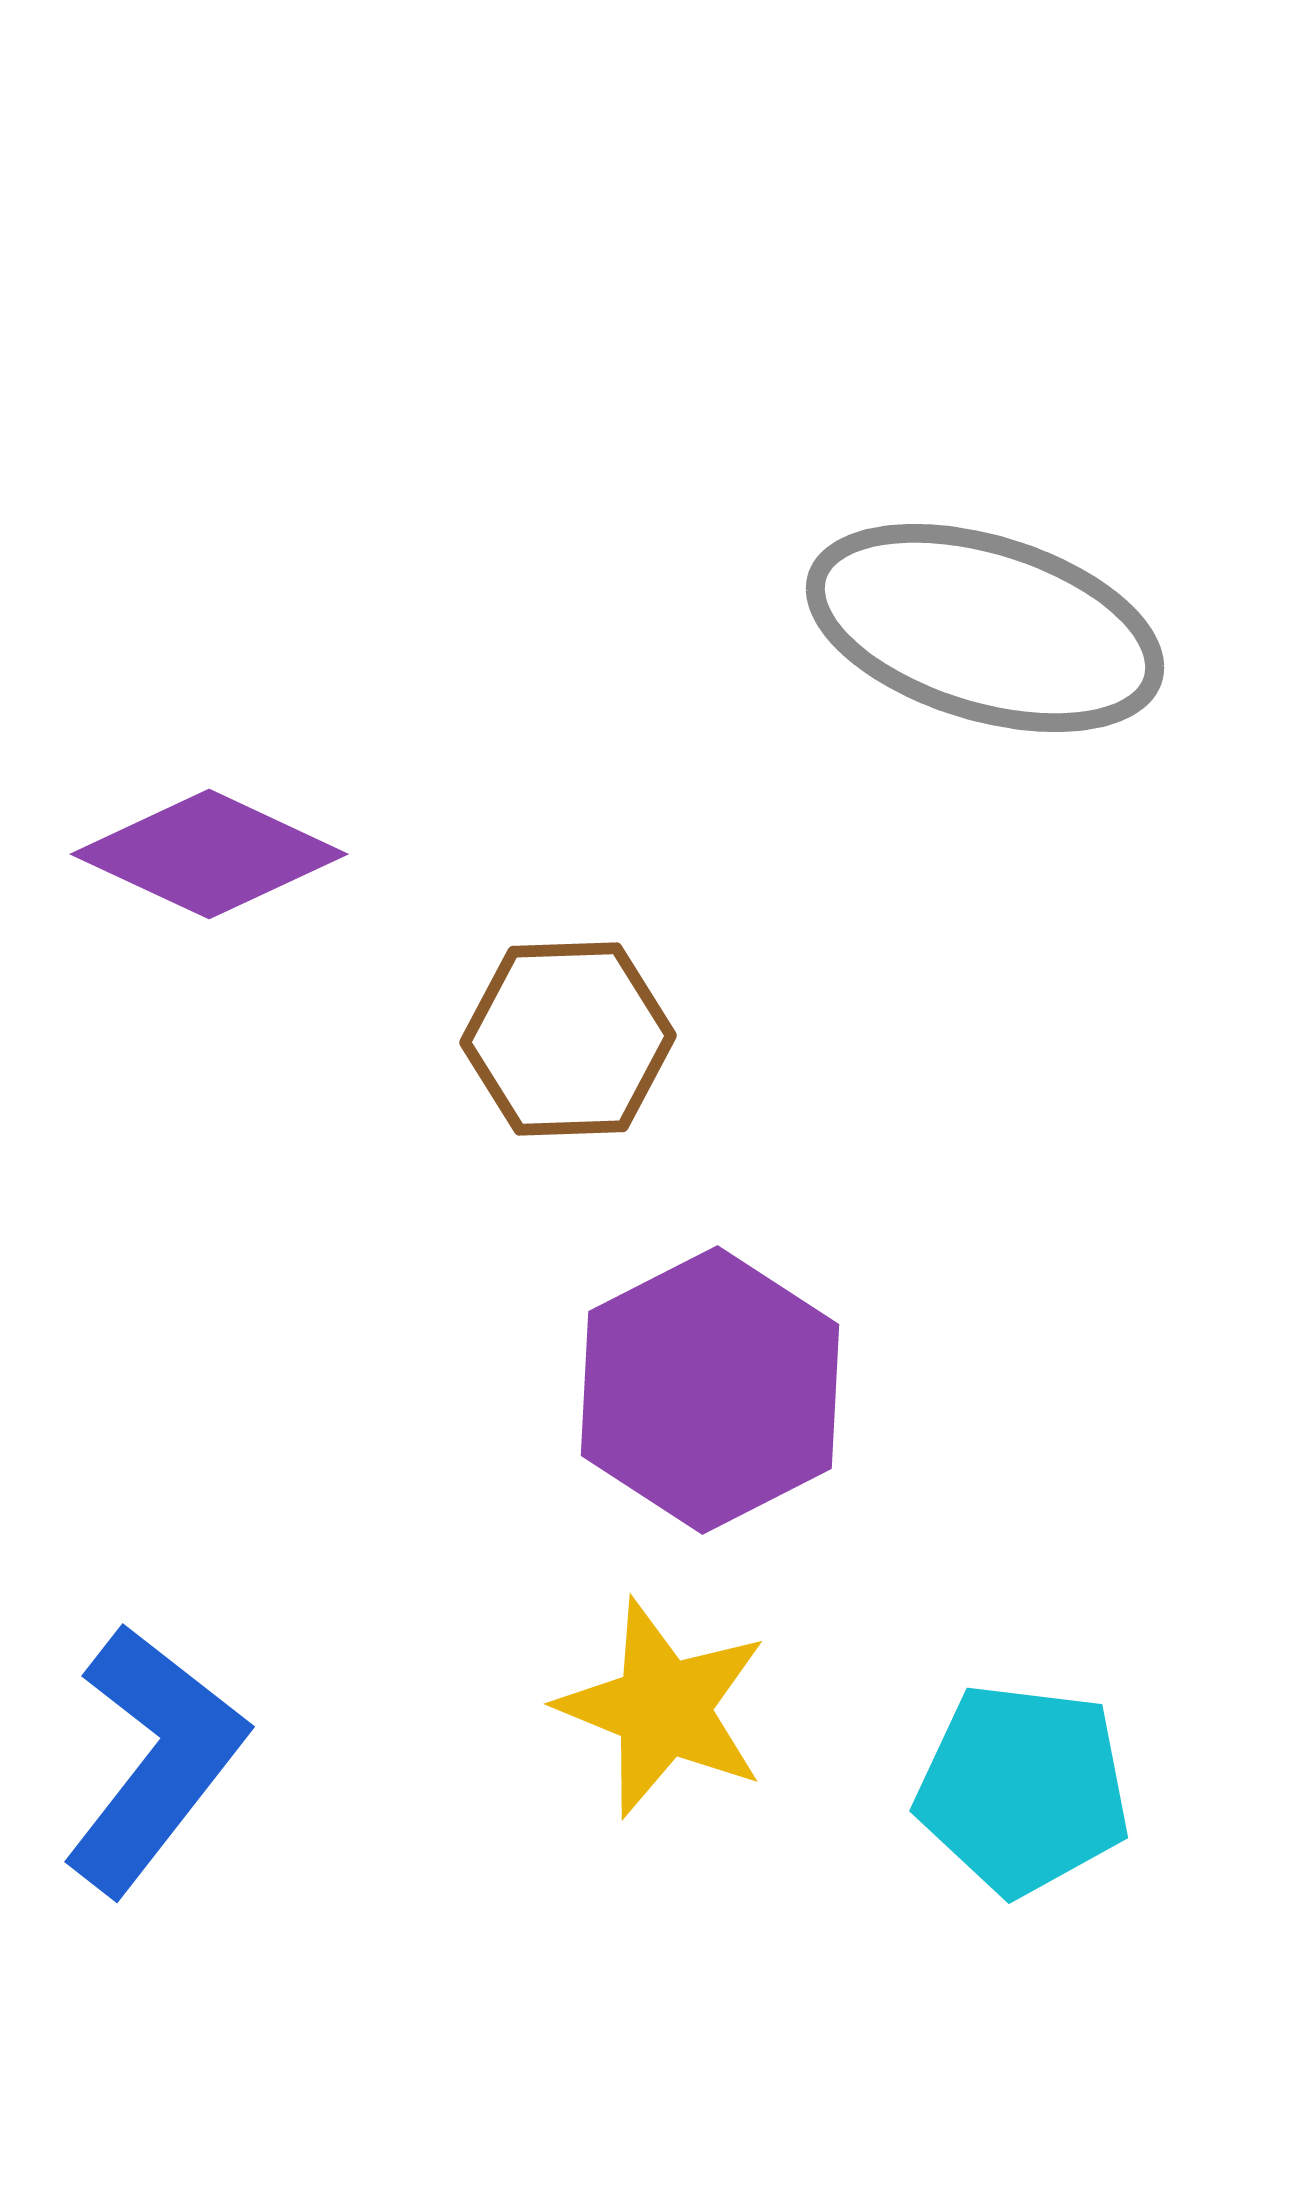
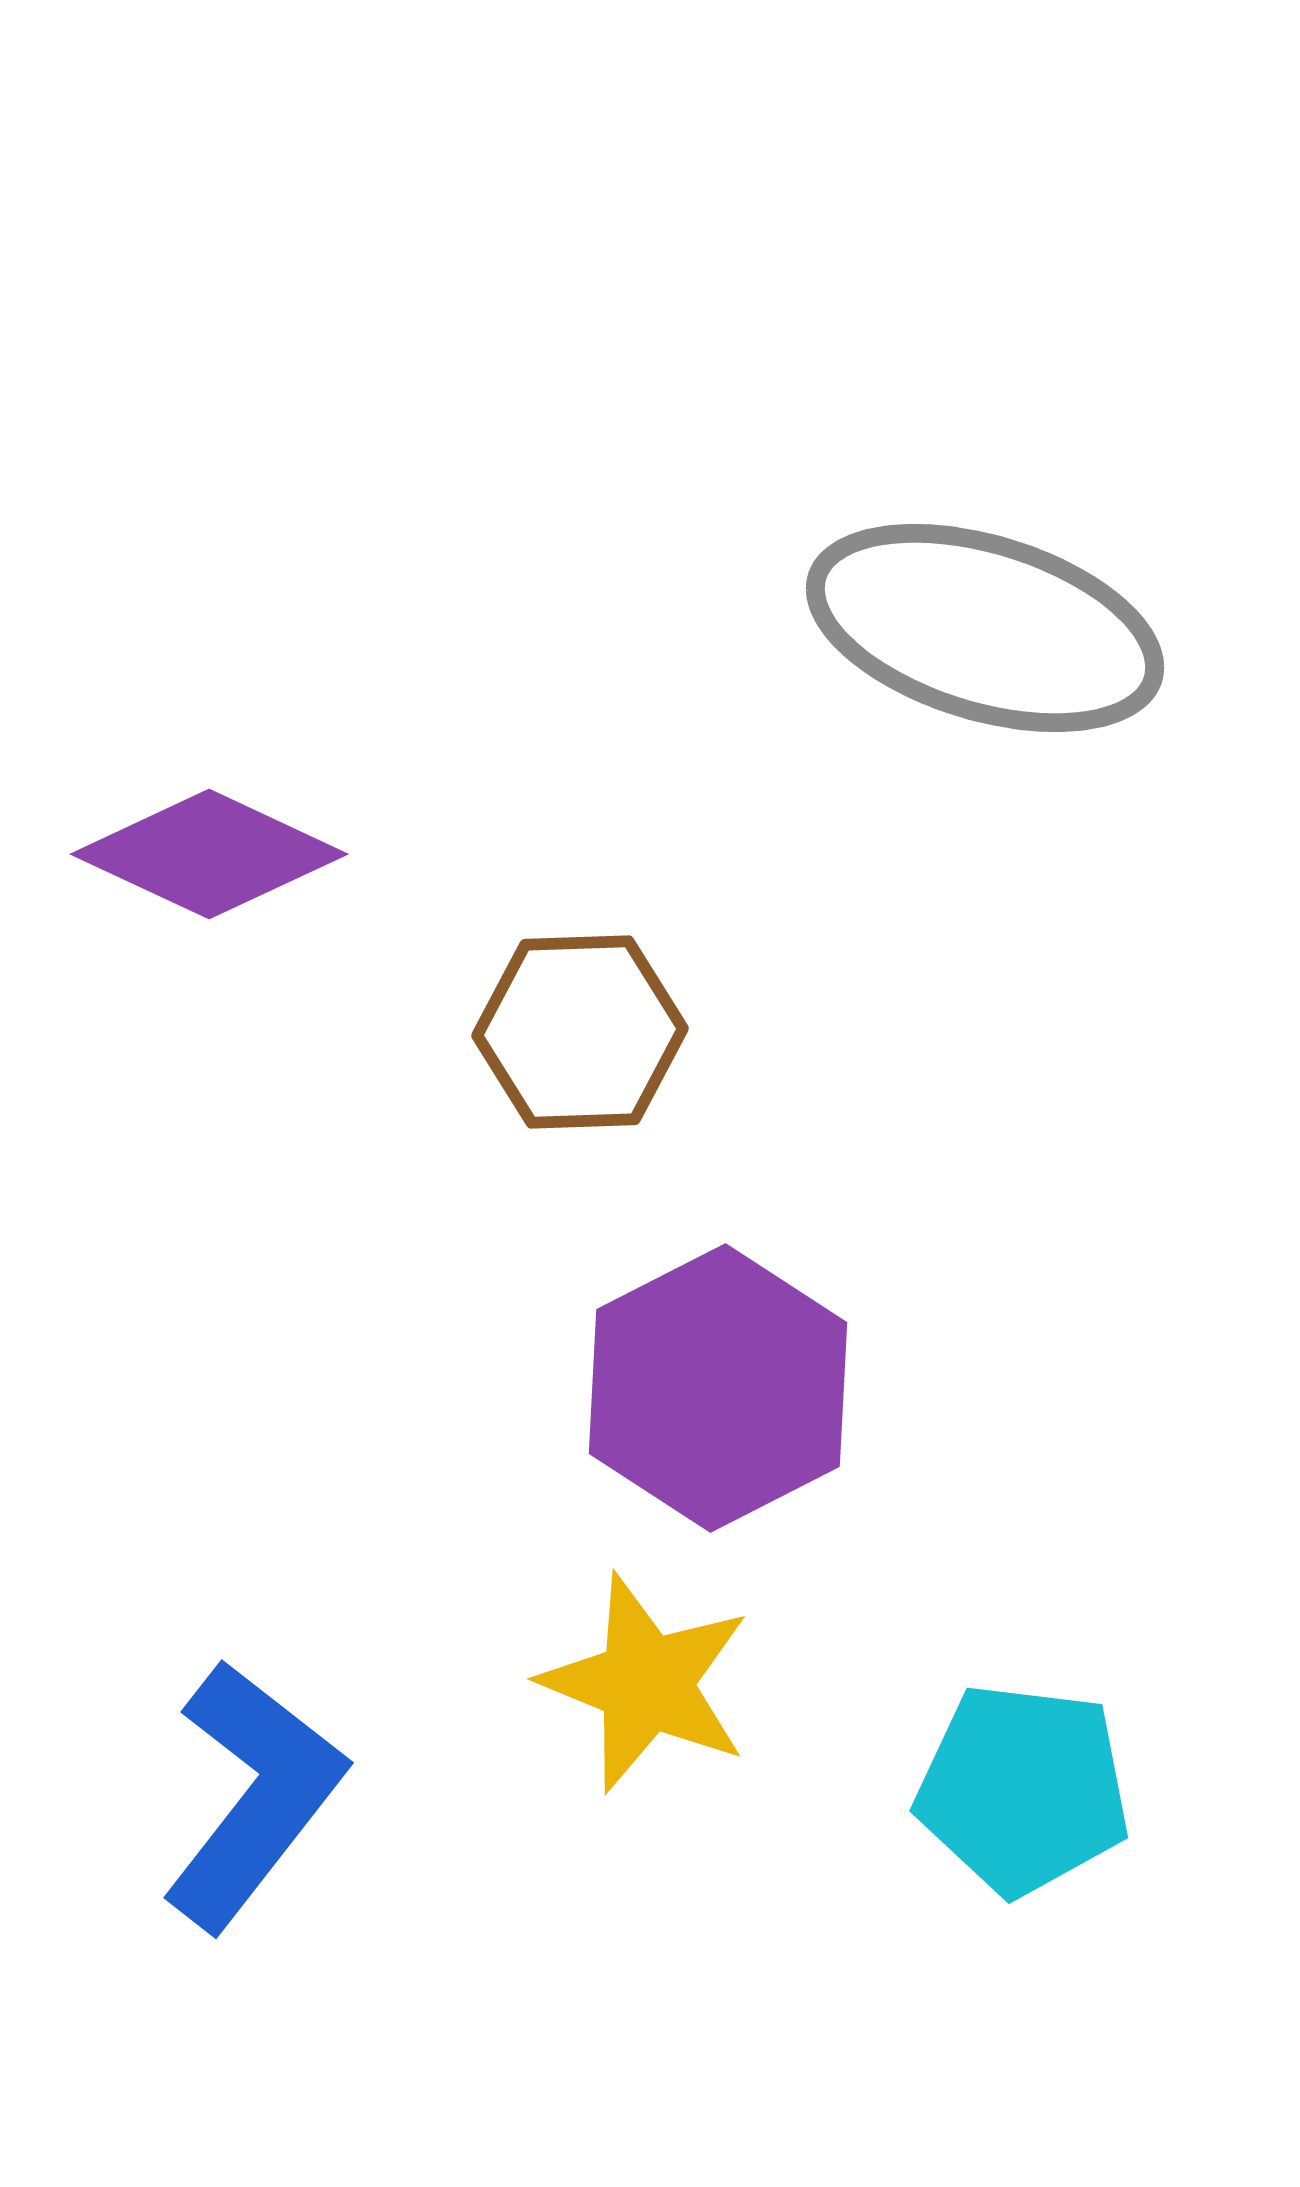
brown hexagon: moved 12 px right, 7 px up
purple hexagon: moved 8 px right, 2 px up
yellow star: moved 17 px left, 25 px up
blue L-shape: moved 99 px right, 36 px down
